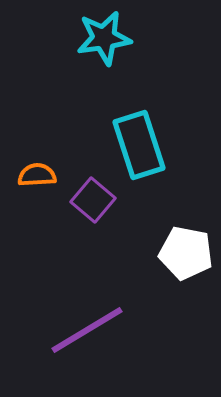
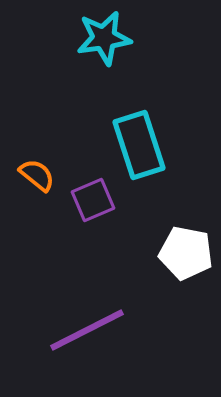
orange semicircle: rotated 42 degrees clockwise
purple square: rotated 27 degrees clockwise
purple line: rotated 4 degrees clockwise
